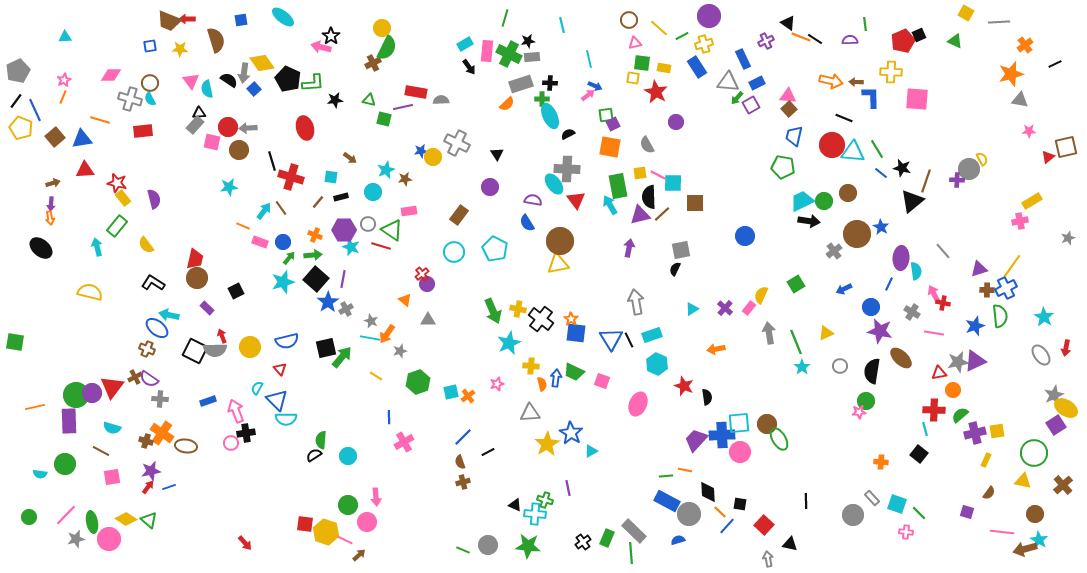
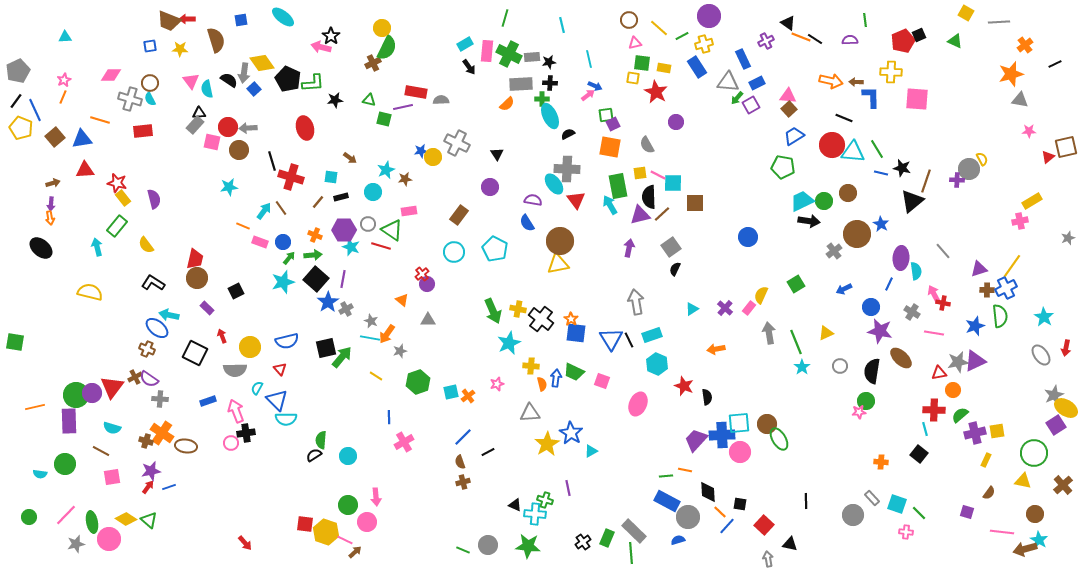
green line at (865, 24): moved 4 px up
black star at (528, 41): moved 21 px right, 21 px down
gray rectangle at (521, 84): rotated 15 degrees clockwise
blue trapezoid at (794, 136): rotated 45 degrees clockwise
blue line at (881, 173): rotated 24 degrees counterclockwise
blue star at (881, 227): moved 3 px up
blue circle at (745, 236): moved 3 px right, 1 px down
gray square at (681, 250): moved 10 px left, 3 px up; rotated 24 degrees counterclockwise
orange triangle at (405, 300): moved 3 px left
gray semicircle at (215, 350): moved 20 px right, 20 px down
black square at (195, 351): moved 2 px down
gray circle at (689, 514): moved 1 px left, 3 px down
gray star at (76, 539): moved 5 px down
brown arrow at (359, 555): moved 4 px left, 3 px up
